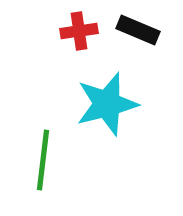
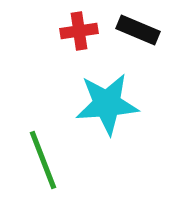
cyan star: rotated 10 degrees clockwise
green line: rotated 28 degrees counterclockwise
